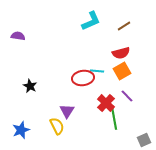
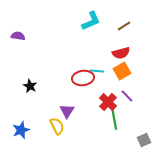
red cross: moved 2 px right, 1 px up
